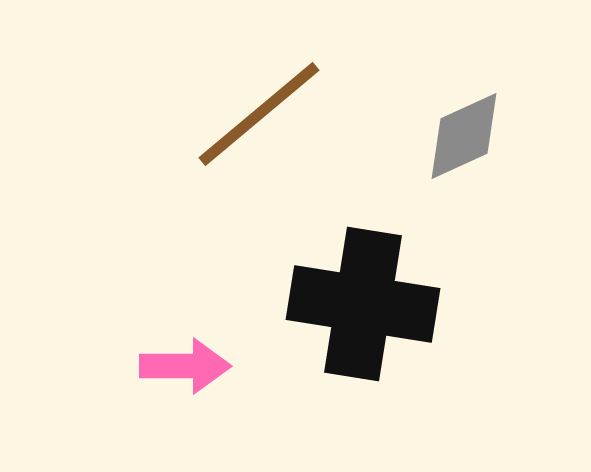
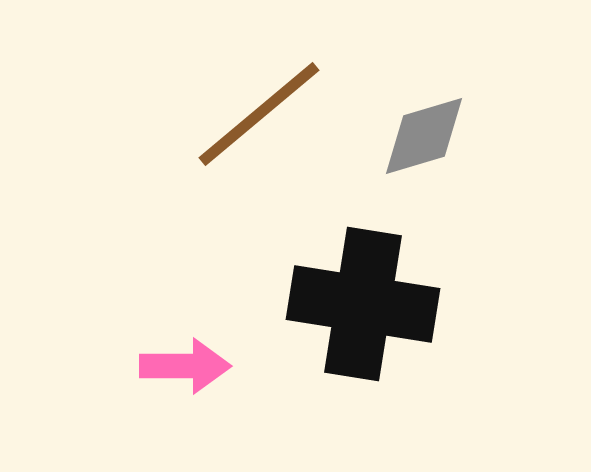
gray diamond: moved 40 px left; rotated 8 degrees clockwise
